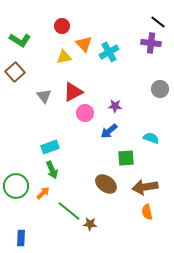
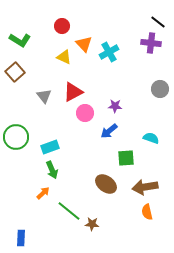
yellow triangle: rotated 35 degrees clockwise
green circle: moved 49 px up
brown star: moved 2 px right
